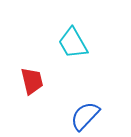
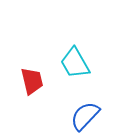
cyan trapezoid: moved 2 px right, 20 px down
